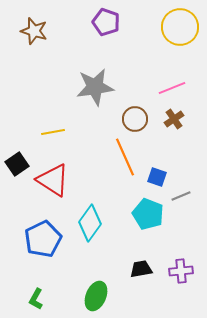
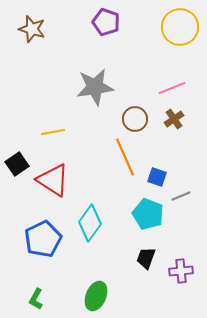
brown star: moved 2 px left, 2 px up
black trapezoid: moved 5 px right, 11 px up; rotated 60 degrees counterclockwise
